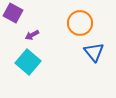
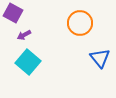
purple arrow: moved 8 px left
blue triangle: moved 6 px right, 6 px down
